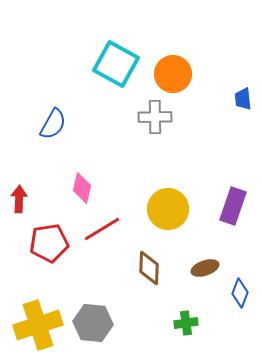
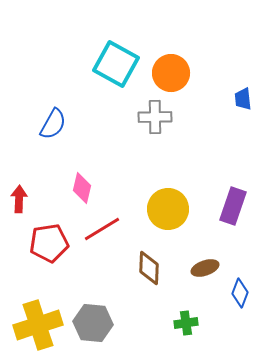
orange circle: moved 2 px left, 1 px up
